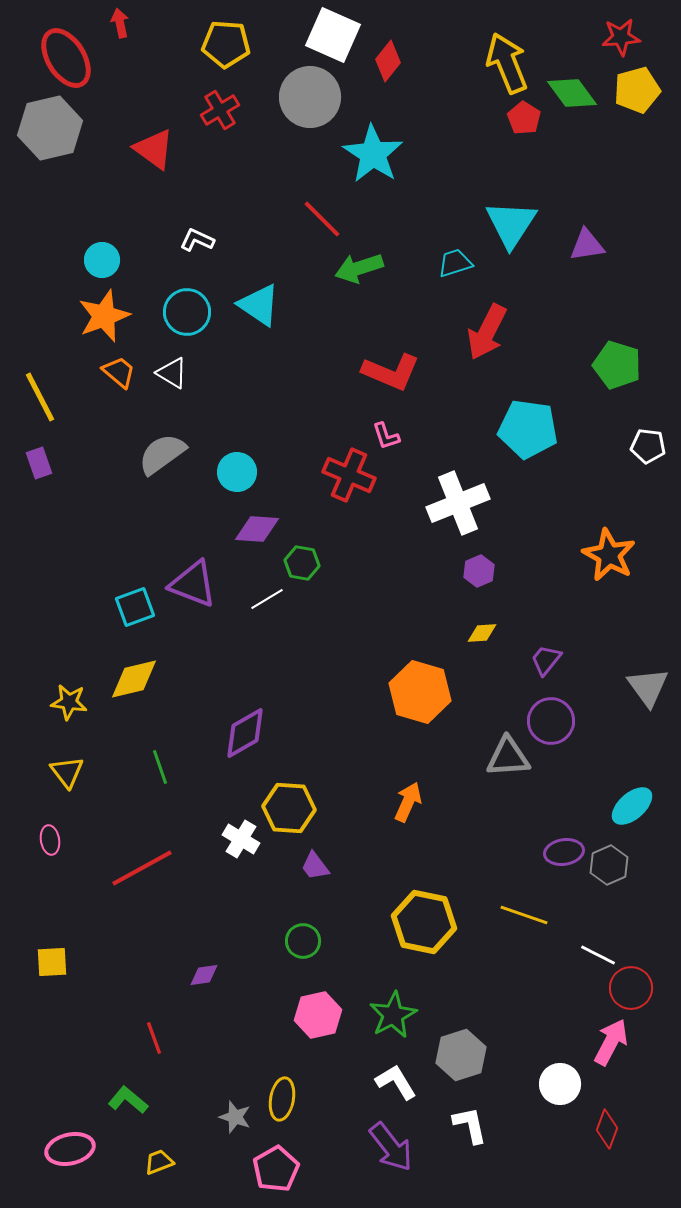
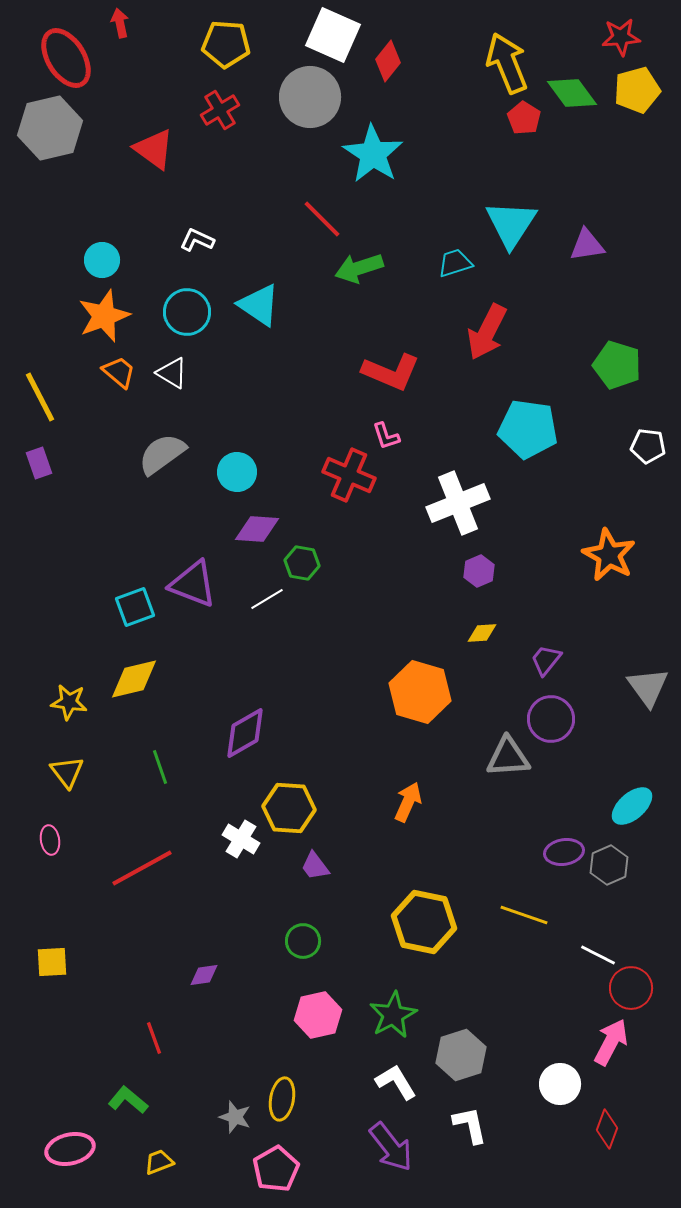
purple circle at (551, 721): moved 2 px up
